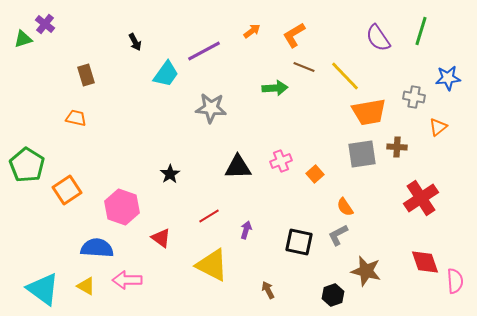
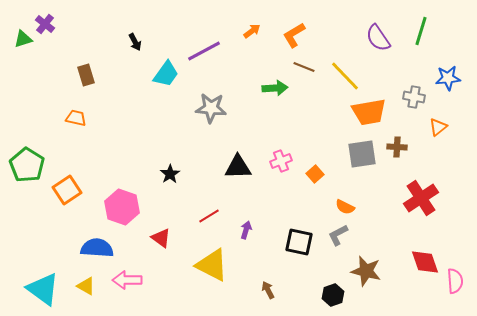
orange semicircle at (345, 207): rotated 30 degrees counterclockwise
